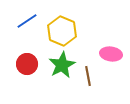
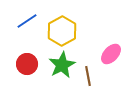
yellow hexagon: rotated 8 degrees clockwise
pink ellipse: rotated 55 degrees counterclockwise
